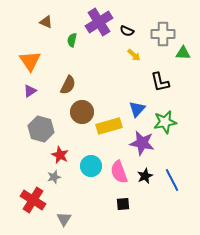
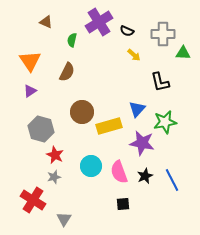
brown semicircle: moved 1 px left, 13 px up
red star: moved 5 px left
